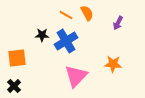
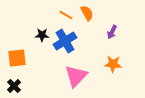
purple arrow: moved 6 px left, 9 px down
blue cross: moved 1 px left
